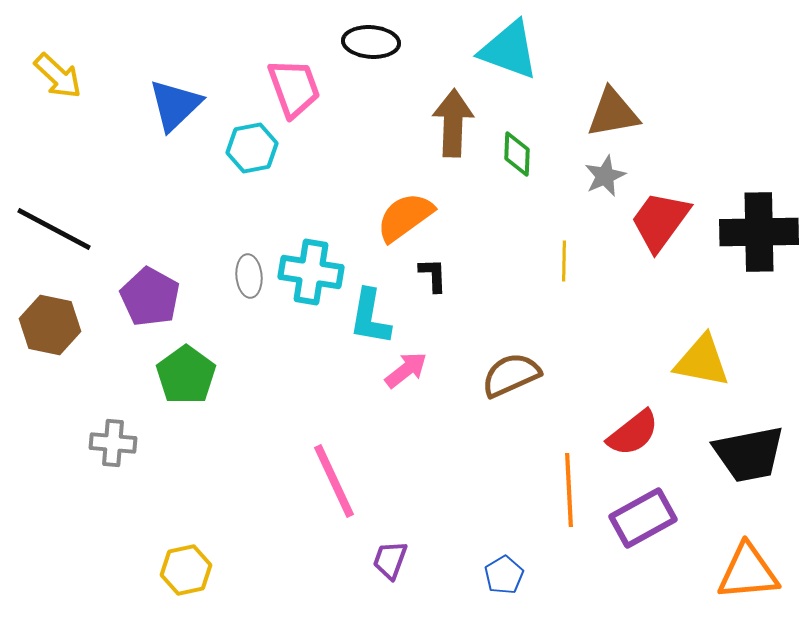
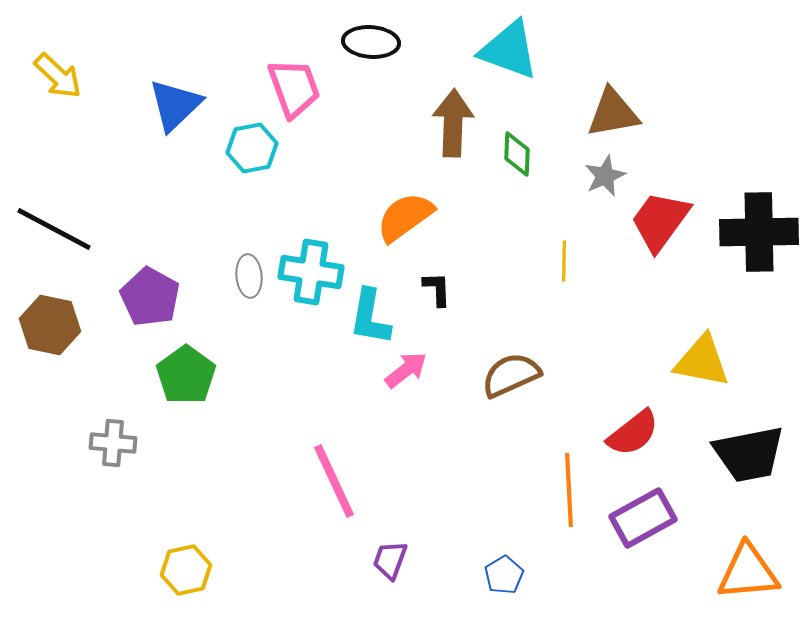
black L-shape: moved 4 px right, 14 px down
